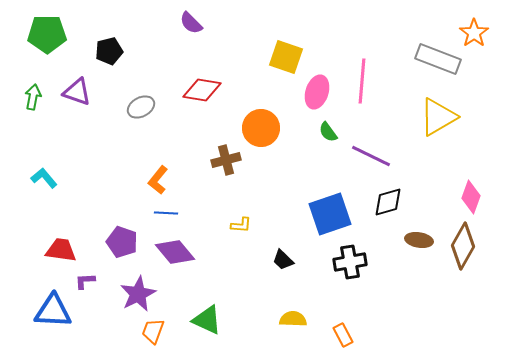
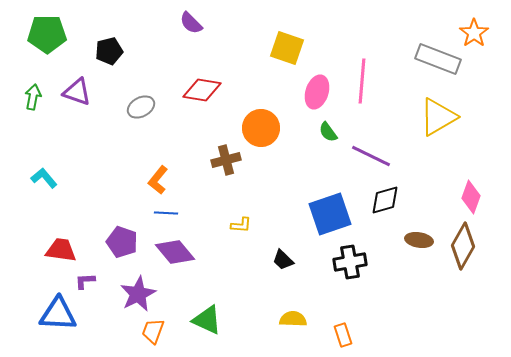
yellow square: moved 1 px right, 9 px up
black diamond: moved 3 px left, 2 px up
blue triangle: moved 5 px right, 3 px down
orange rectangle: rotated 10 degrees clockwise
